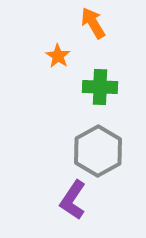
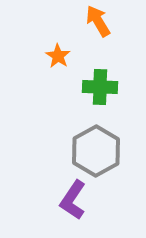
orange arrow: moved 5 px right, 2 px up
gray hexagon: moved 2 px left
